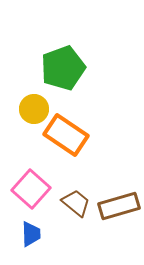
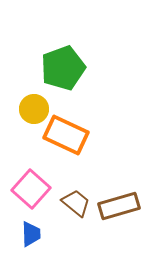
orange rectangle: rotated 9 degrees counterclockwise
